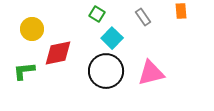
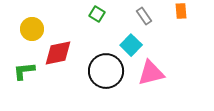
gray rectangle: moved 1 px right, 1 px up
cyan square: moved 19 px right, 7 px down
